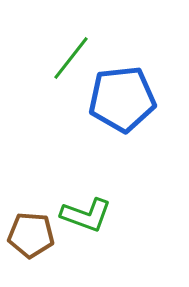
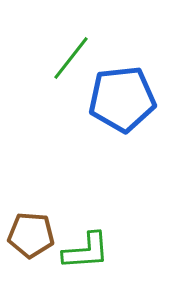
green L-shape: moved 36 px down; rotated 24 degrees counterclockwise
